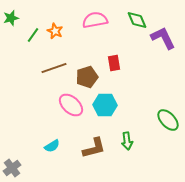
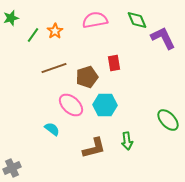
orange star: rotated 14 degrees clockwise
cyan semicircle: moved 17 px up; rotated 112 degrees counterclockwise
gray cross: rotated 12 degrees clockwise
